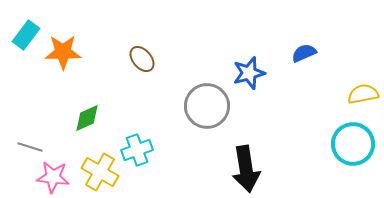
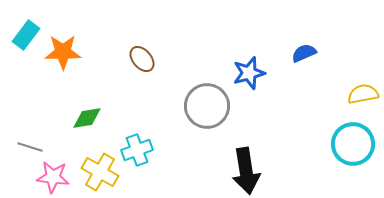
green diamond: rotated 16 degrees clockwise
black arrow: moved 2 px down
